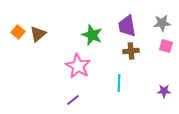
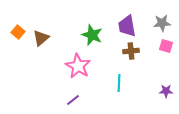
brown triangle: moved 3 px right, 4 px down
purple star: moved 2 px right
